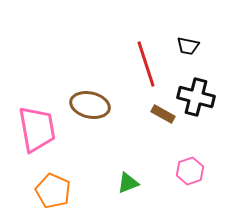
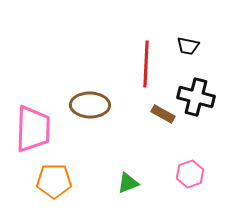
red line: rotated 21 degrees clockwise
brown ellipse: rotated 12 degrees counterclockwise
pink trapezoid: moved 4 px left; rotated 12 degrees clockwise
pink hexagon: moved 3 px down
orange pentagon: moved 1 px right, 10 px up; rotated 24 degrees counterclockwise
